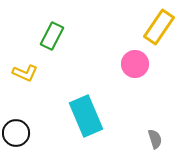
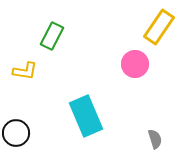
yellow L-shape: moved 2 px up; rotated 15 degrees counterclockwise
